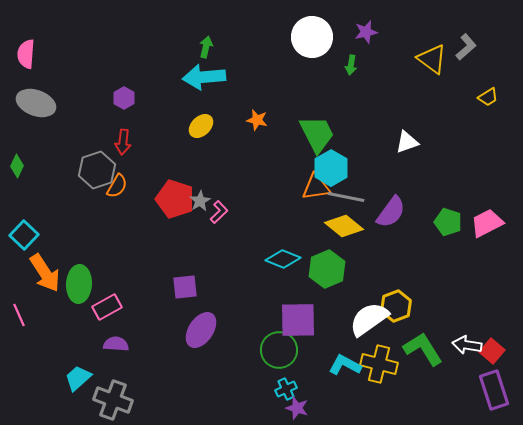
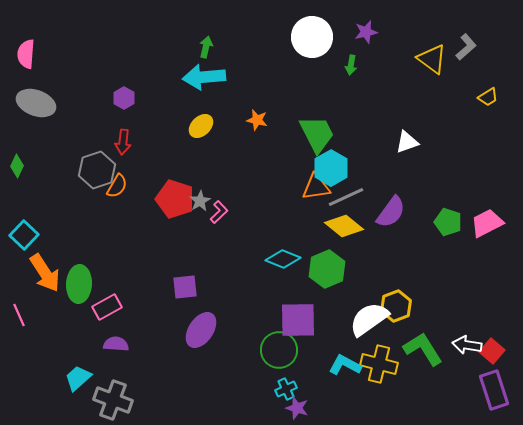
gray line at (346, 197): rotated 36 degrees counterclockwise
